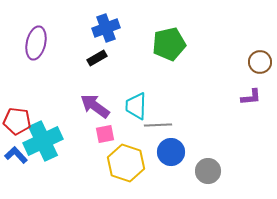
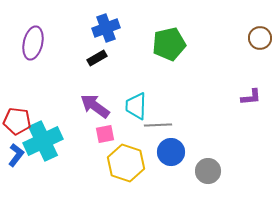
purple ellipse: moved 3 px left
brown circle: moved 24 px up
blue L-shape: rotated 80 degrees clockwise
